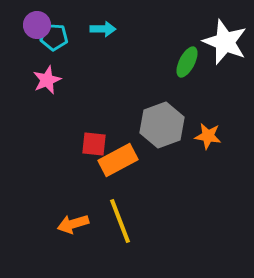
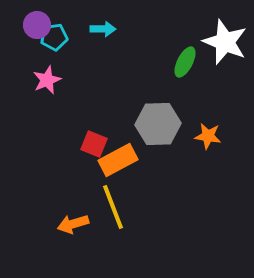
cyan pentagon: rotated 12 degrees counterclockwise
green ellipse: moved 2 px left
gray hexagon: moved 4 px left, 1 px up; rotated 18 degrees clockwise
red square: rotated 16 degrees clockwise
yellow line: moved 7 px left, 14 px up
